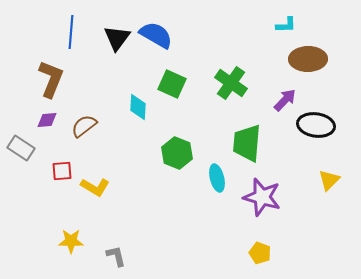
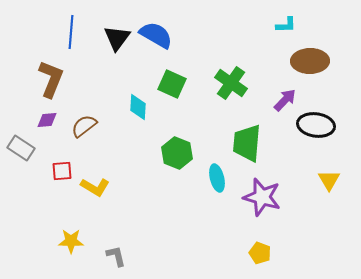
brown ellipse: moved 2 px right, 2 px down
yellow triangle: rotated 15 degrees counterclockwise
